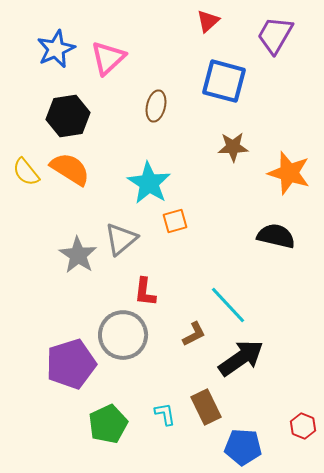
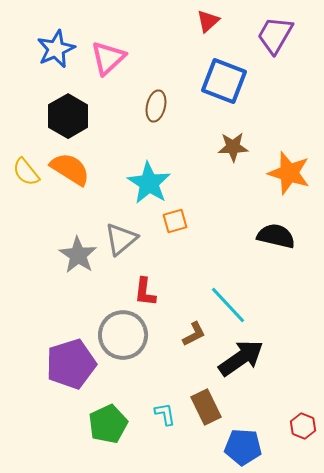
blue square: rotated 6 degrees clockwise
black hexagon: rotated 21 degrees counterclockwise
